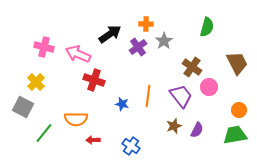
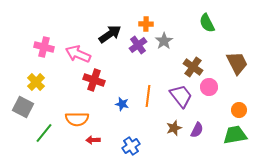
green semicircle: moved 4 px up; rotated 138 degrees clockwise
purple cross: moved 2 px up
brown cross: moved 1 px right
orange semicircle: moved 1 px right
brown star: moved 2 px down
blue cross: rotated 24 degrees clockwise
